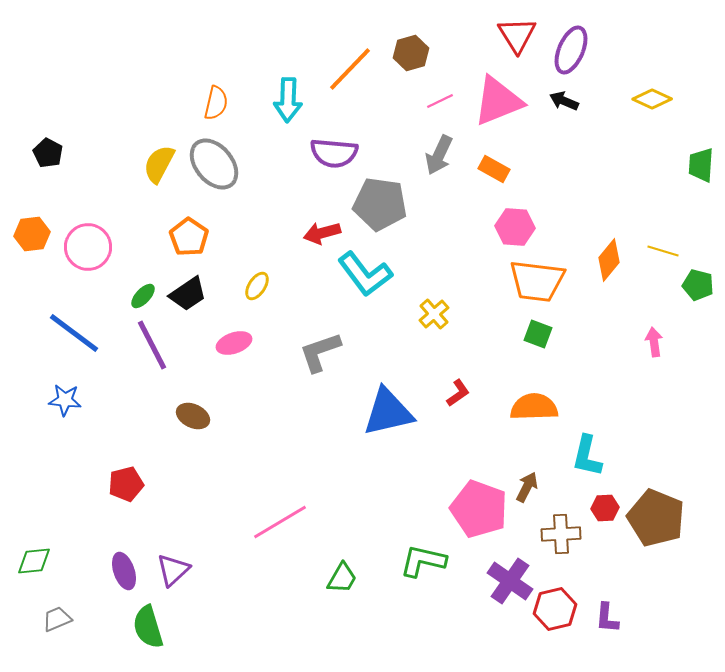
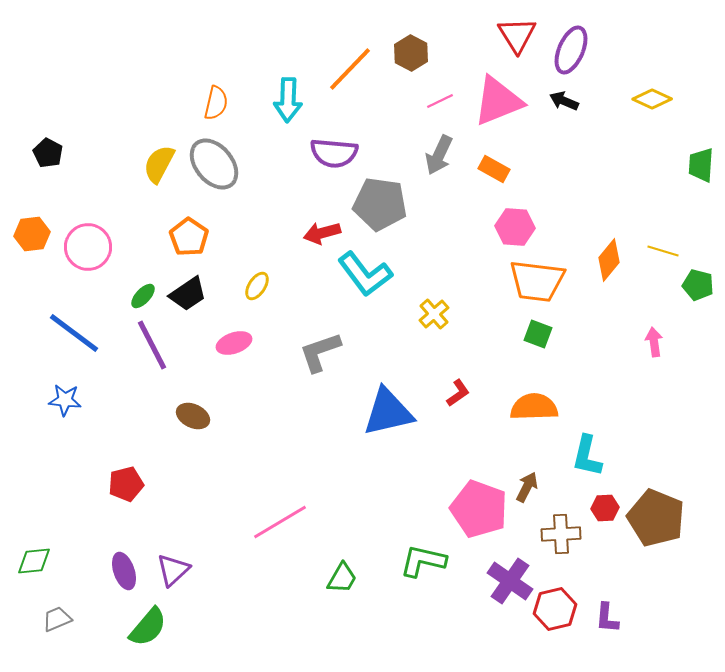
brown hexagon at (411, 53): rotated 16 degrees counterclockwise
green semicircle at (148, 627): rotated 123 degrees counterclockwise
